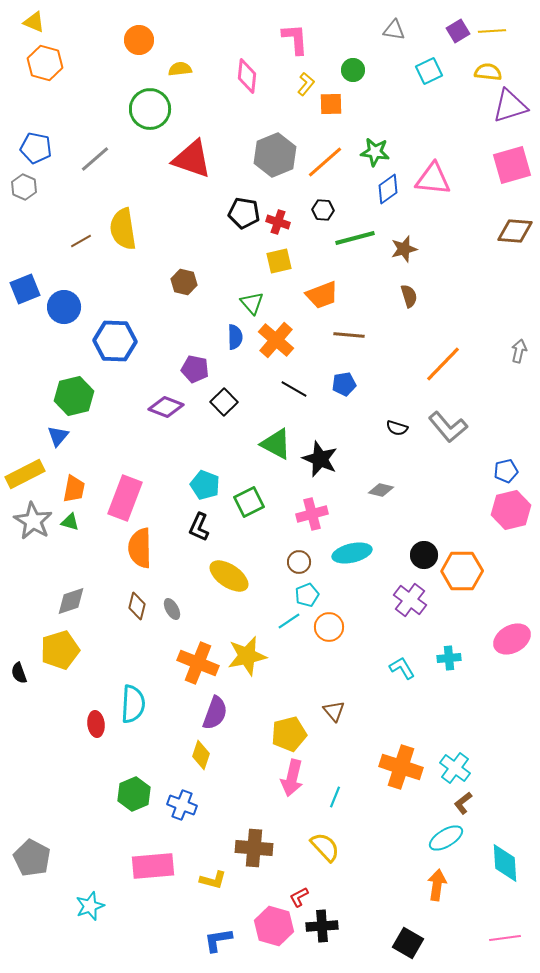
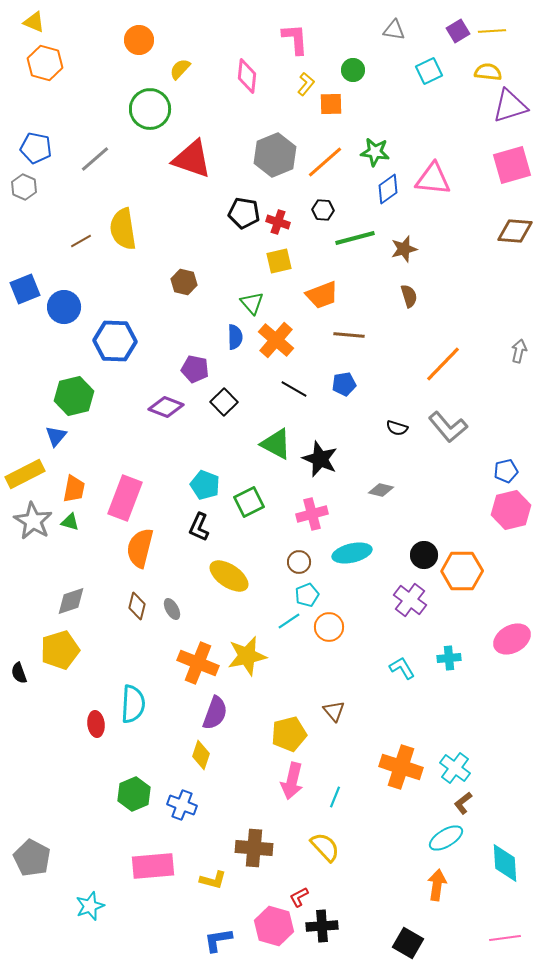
yellow semicircle at (180, 69): rotated 40 degrees counterclockwise
blue triangle at (58, 436): moved 2 px left
orange semicircle at (140, 548): rotated 15 degrees clockwise
pink arrow at (292, 778): moved 3 px down
